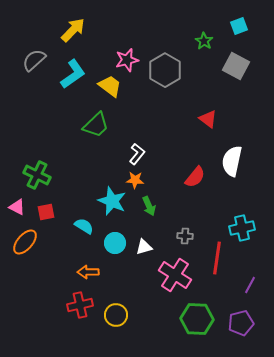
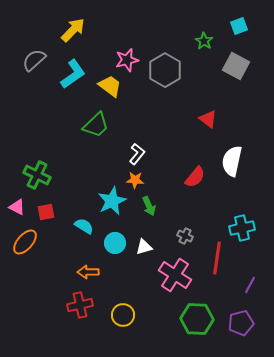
cyan star: rotated 24 degrees clockwise
gray cross: rotated 21 degrees clockwise
yellow circle: moved 7 px right
